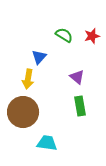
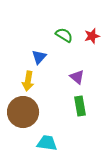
yellow arrow: moved 2 px down
